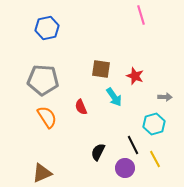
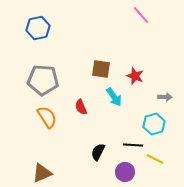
pink line: rotated 24 degrees counterclockwise
blue hexagon: moved 9 px left
black line: rotated 60 degrees counterclockwise
yellow line: rotated 36 degrees counterclockwise
purple circle: moved 4 px down
